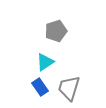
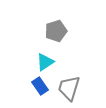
blue rectangle: moved 1 px up
